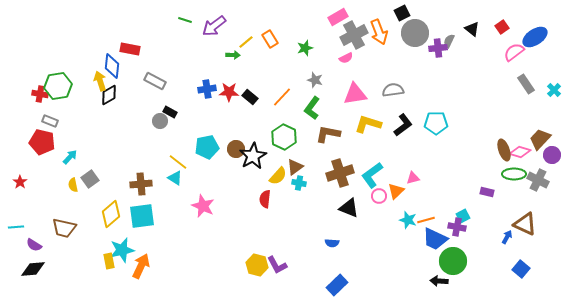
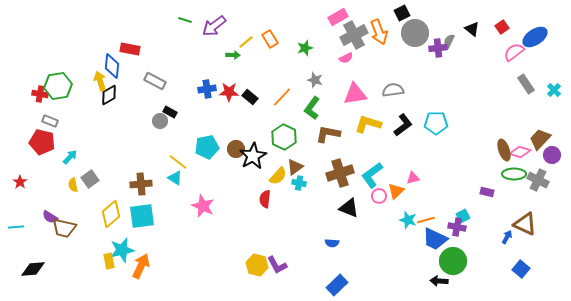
purple semicircle at (34, 245): moved 16 px right, 28 px up
